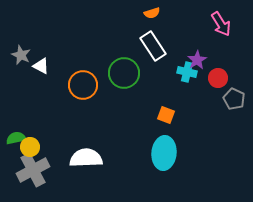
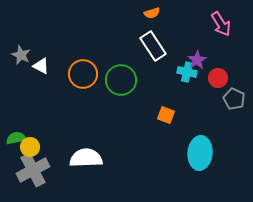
green circle: moved 3 px left, 7 px down
orange circle: moved 11 px up
cyan ellipse: moved 36 px right
